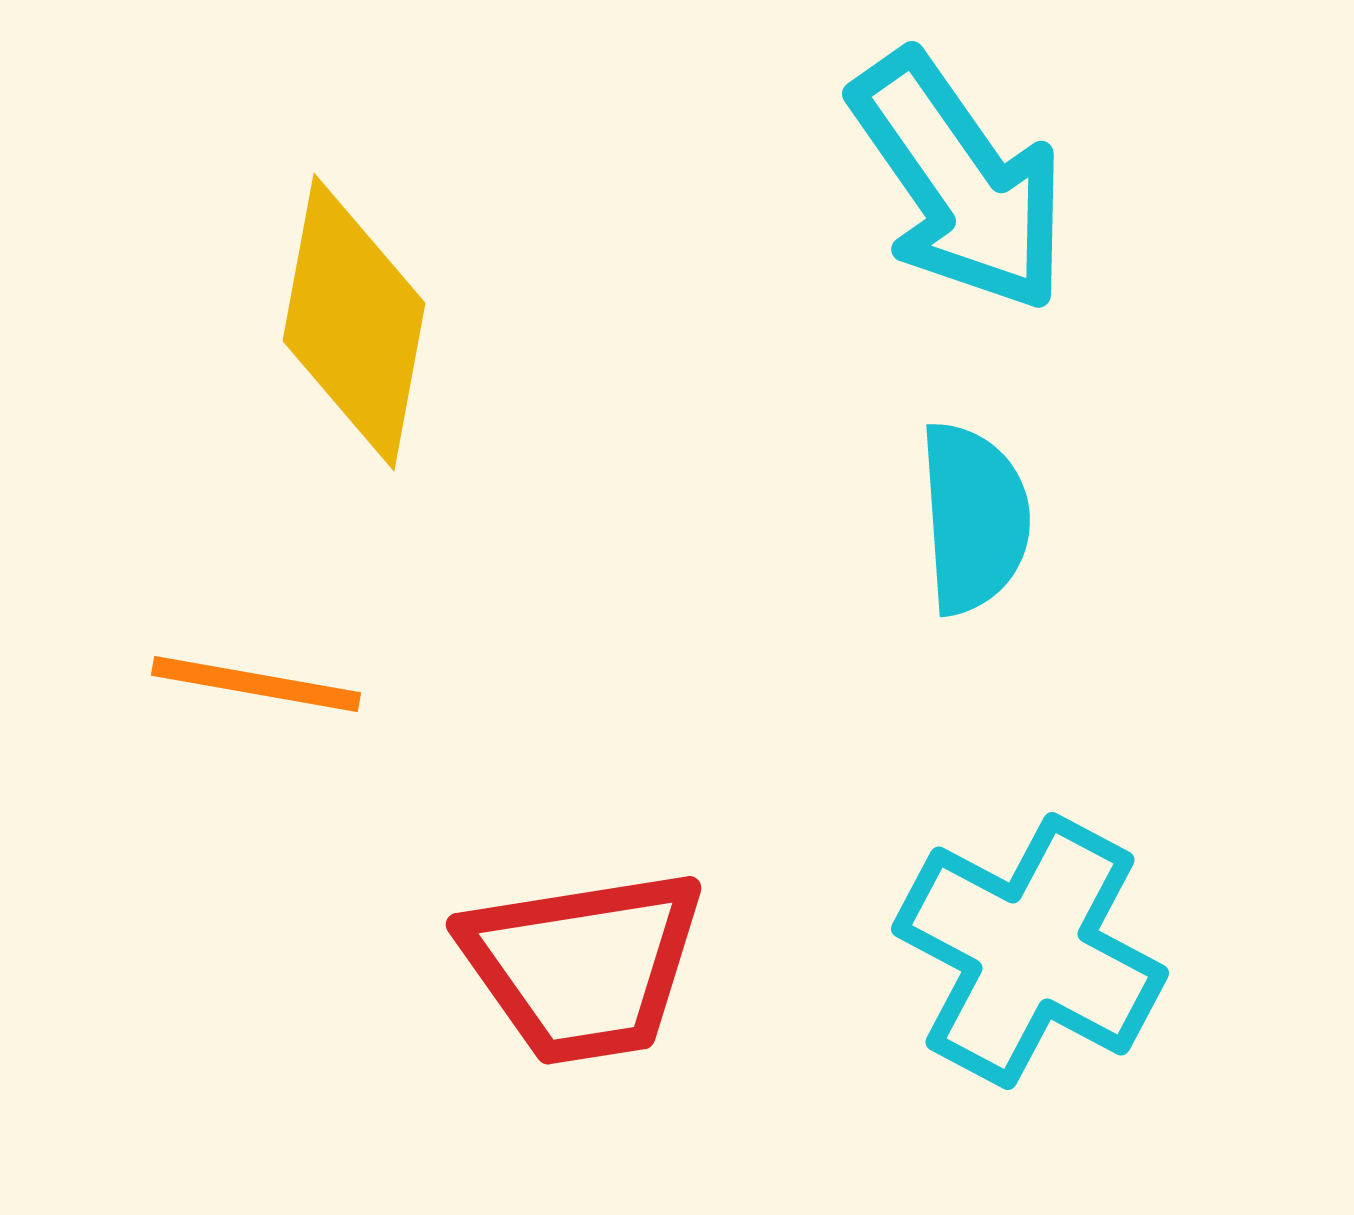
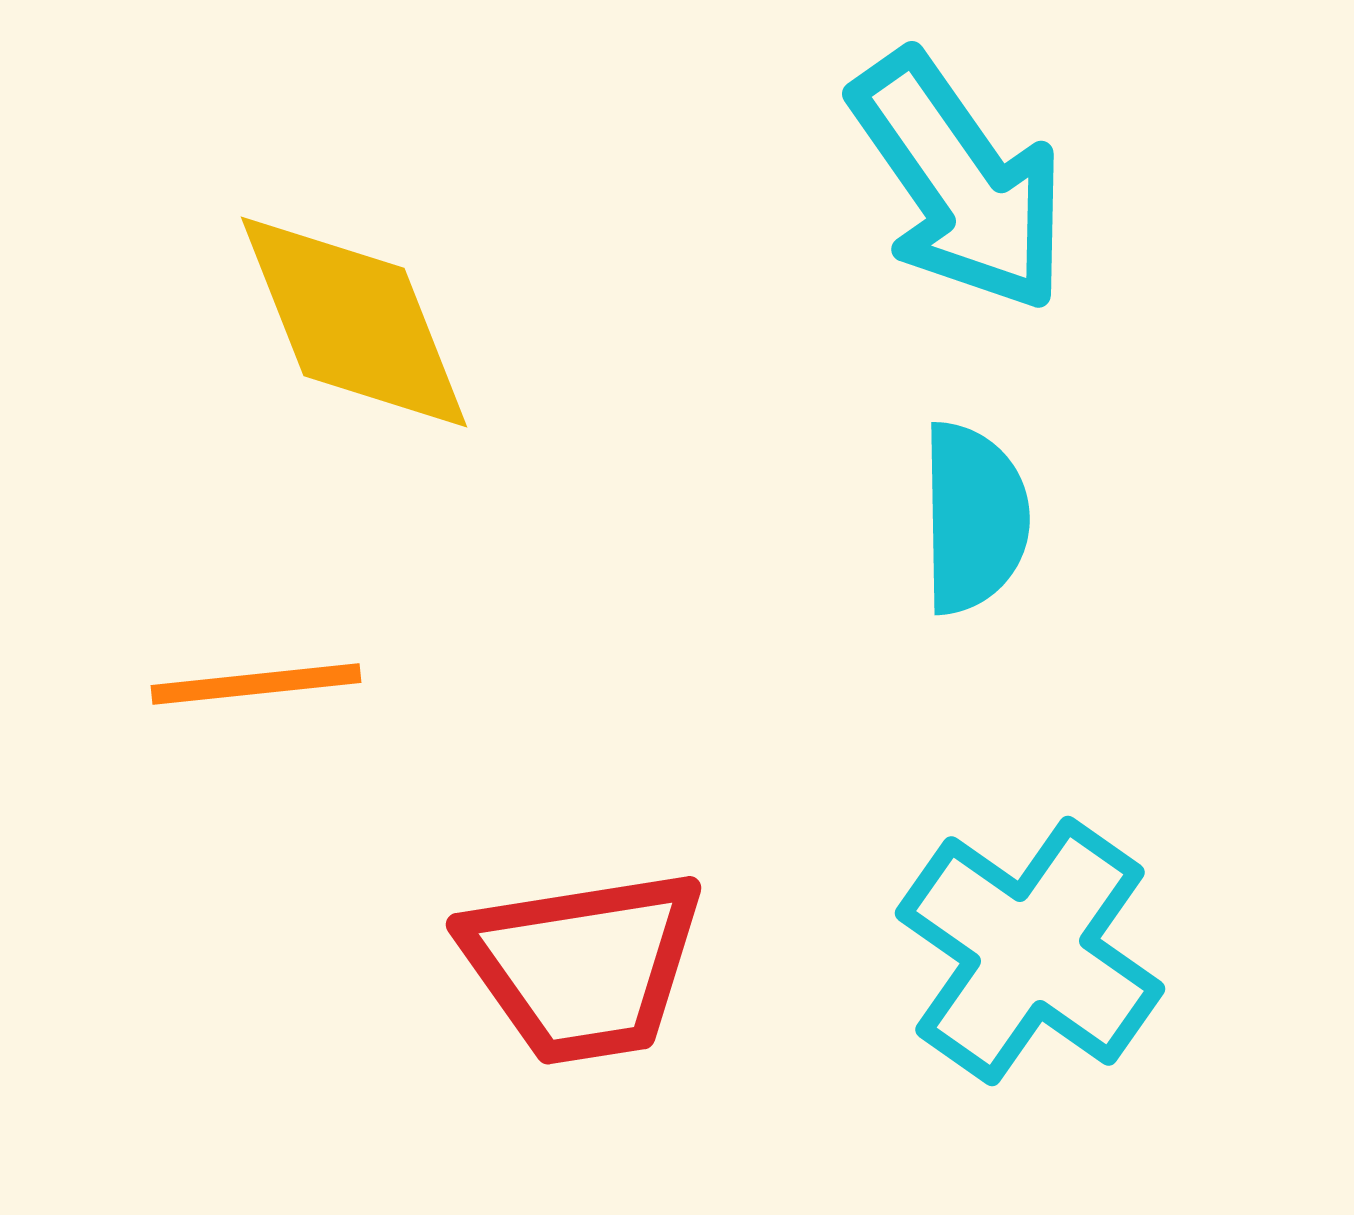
yellow diamond: rotated 32 degrees counterclockwise
cyan semicircle: rotated 3 degrees clockwise
orange line: rotated 16 degrees counterclockwise
cyan cross: rotated 7 degrees clockwise
